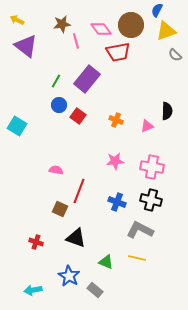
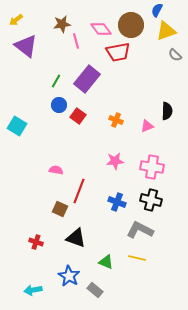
yellow arrow: moved 1 px left; rotated 64 degrees counterclockwise
